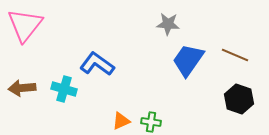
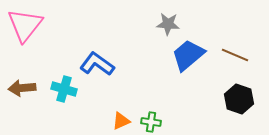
blue trapezoid: moved 5 px up; rotated 15 degrees clockwise
